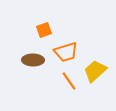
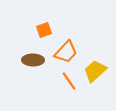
orange trapezoid: rotated 30 degrees counterclockwise
